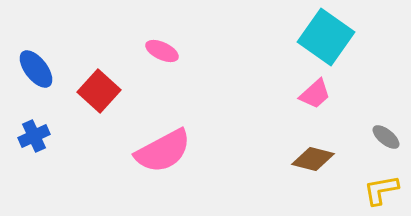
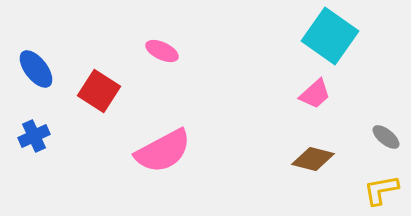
cyan square: moved 4 px right, 1 px up
red square: rotated 9 degrees counterclockwise
